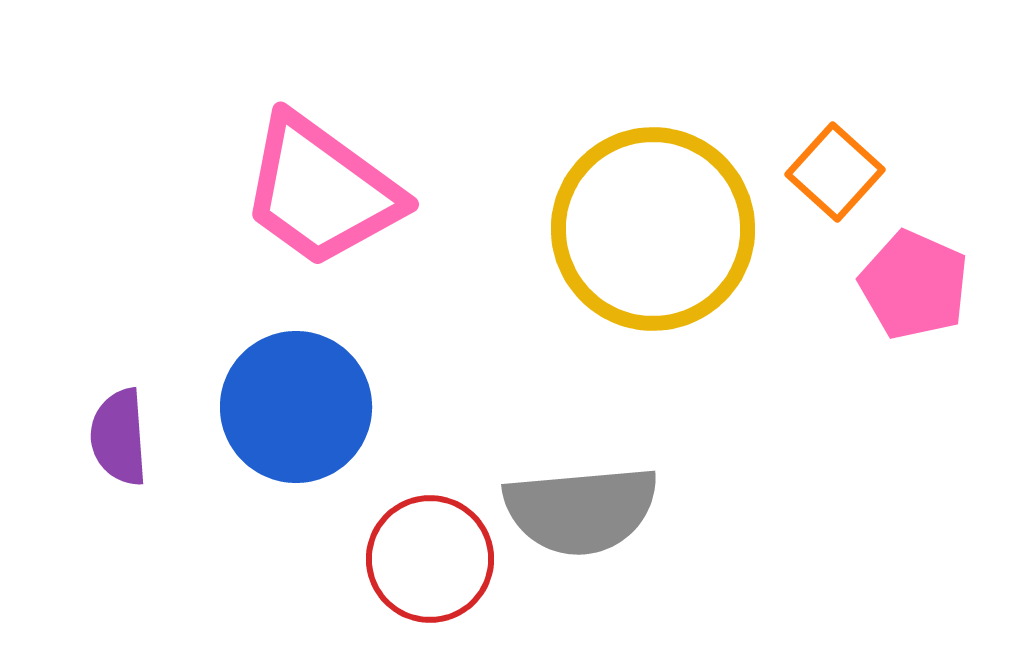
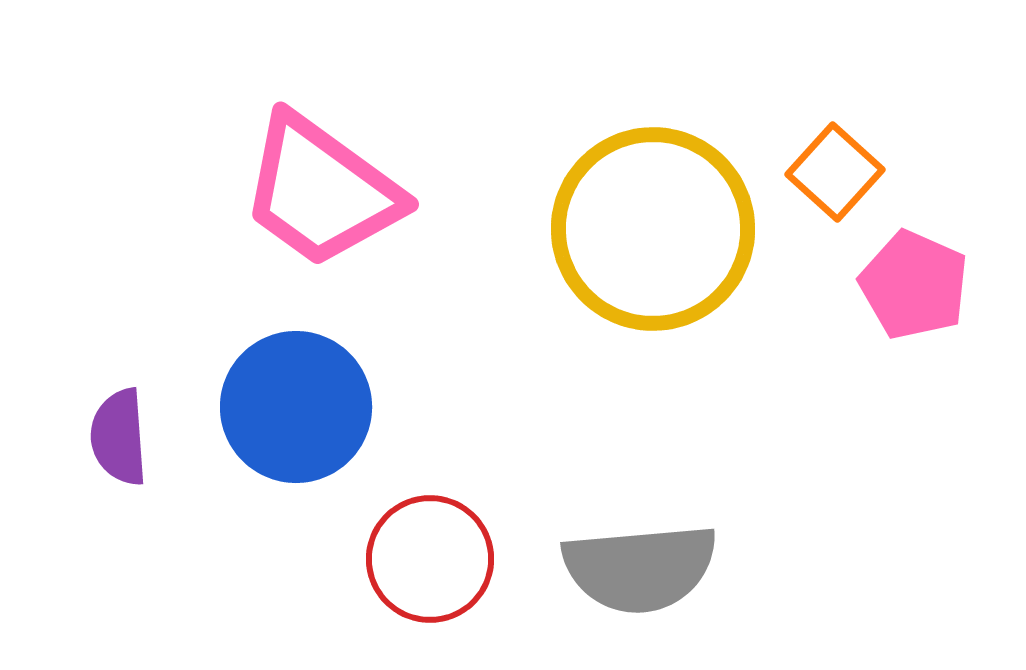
gray semicircle: moved 59 px right, 58 px down
